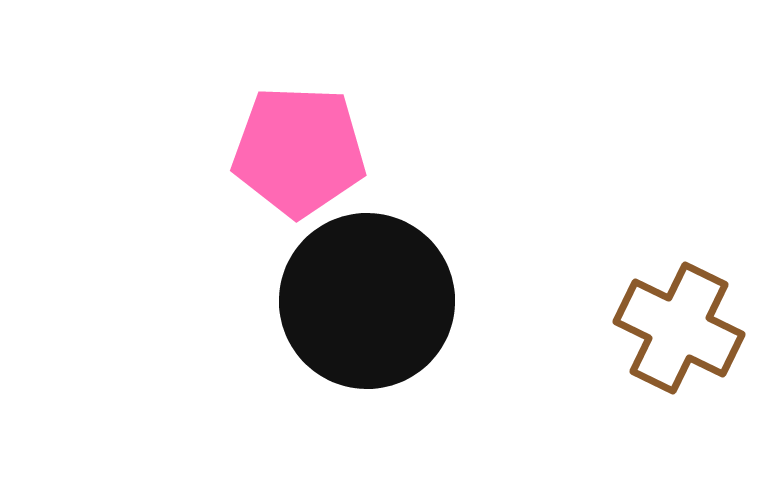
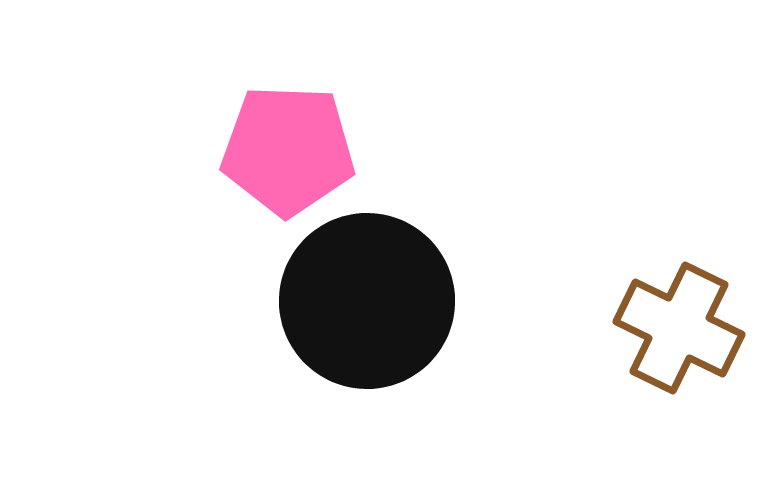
pink pentagon: moved 11 px left, 1 px up
